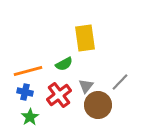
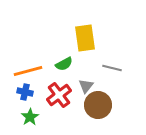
gray line: moved 8 px left, 14 px up; rotated 60 degrees clockwise
